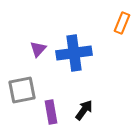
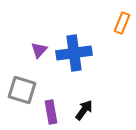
purple triangle: moved 1 px right, 1 px down
gray square: rotated 28 degrees clockwise
